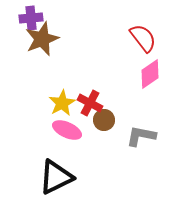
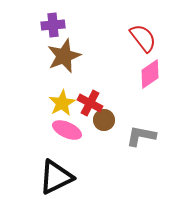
purple cross: moved 22 px right, 7 px down
brown star: moved 22 px right, 17 px down
